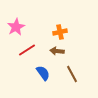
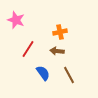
pink star: moved 7 px up; rotated 24 degrees counterclockwise
red line: moved 1 px right, 1 px up; rotated 24 degrees counterclockwise
brown line: moved 3 px left, 1 px down
